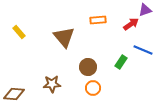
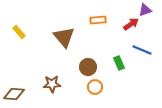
blue line: moved 1 px left
green rectangle: moved 2 px left, 1 px down; rotated 56 degrees counterclockwise
orange circle: moved 2 px right, 1 px up
